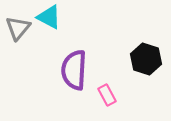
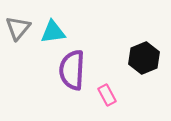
cyan triangle: moved 4 px right, 15 px down; rotated 36 degrees counterclockwise
black hexagon: moved 2 px left, 1 px up; rotated 20 degrees clockwise
purple semicircle: moved 2 px left
